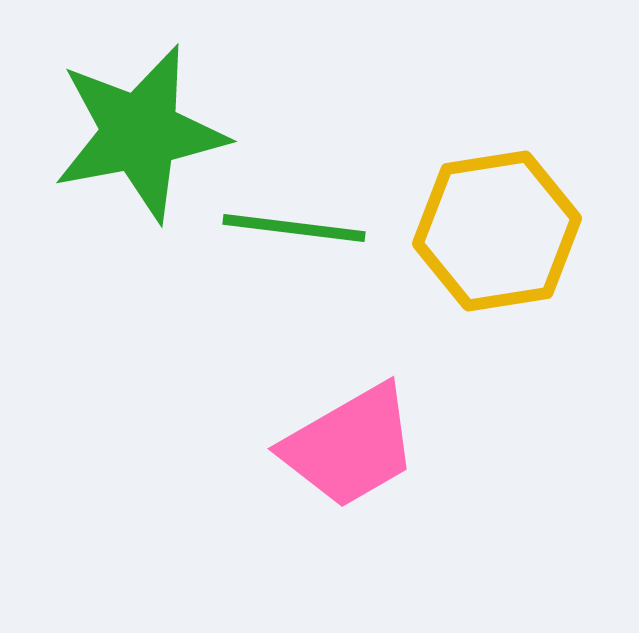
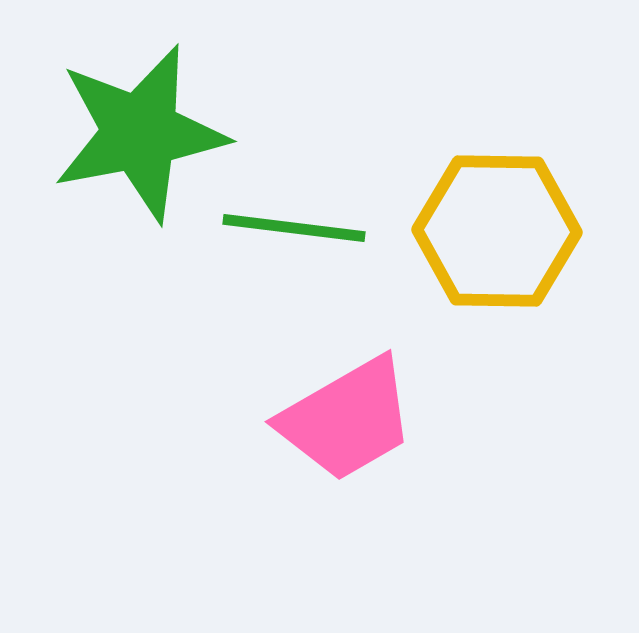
yellow hexagon: rotated 10 degrees clockwise
pink trapezoid: moved 3 px left, 27 px up
